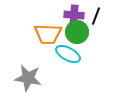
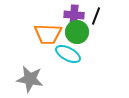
gray star: moved 2 px right, 1 px down
